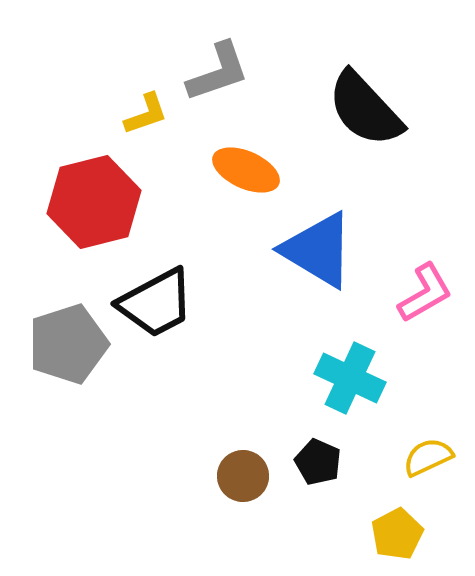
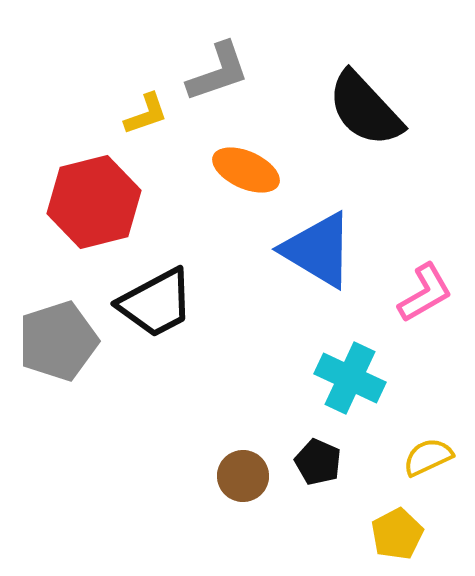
gray pentagon: moved 10 px left, 3 px up
